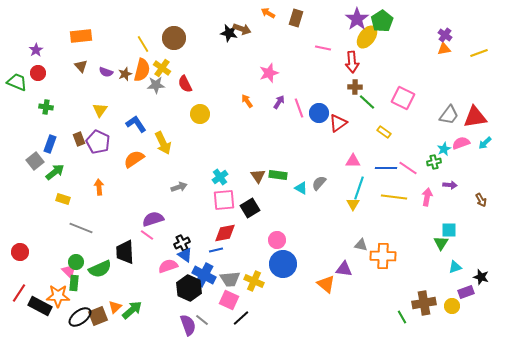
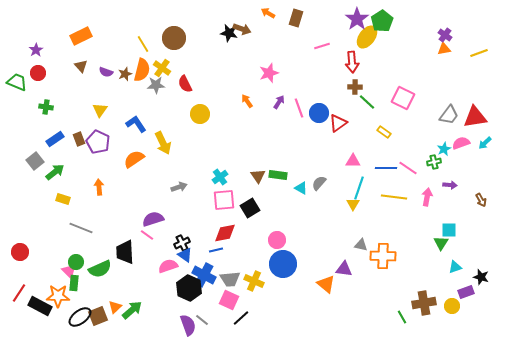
orange rectangle at (81, 36): rotated 20 degrees counterclockwise
pink line at (323, 48): moved 1 px left, 2 px up; rotated 28 degrees counterclockwise
blue rectangle at (50, 144): moved 5 px right, 5 px up; rotated 36 degrees clockwise
